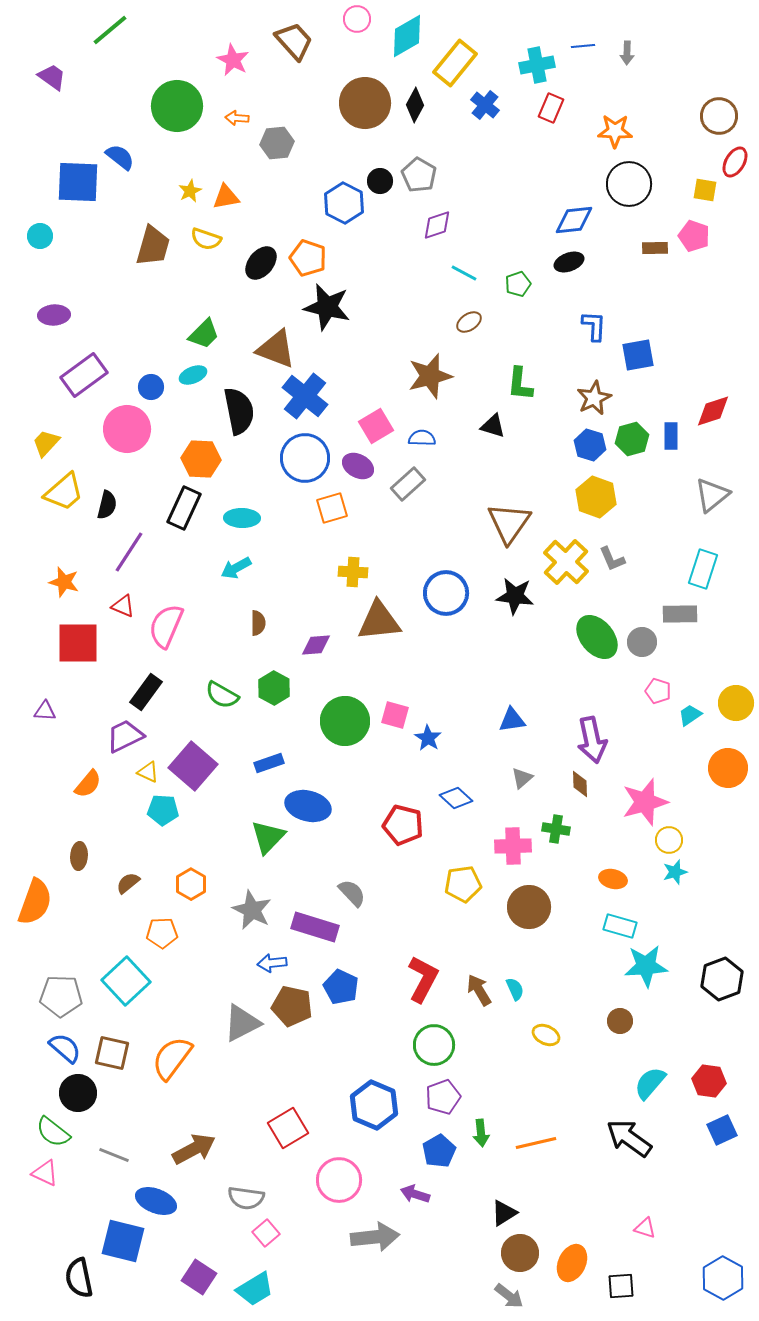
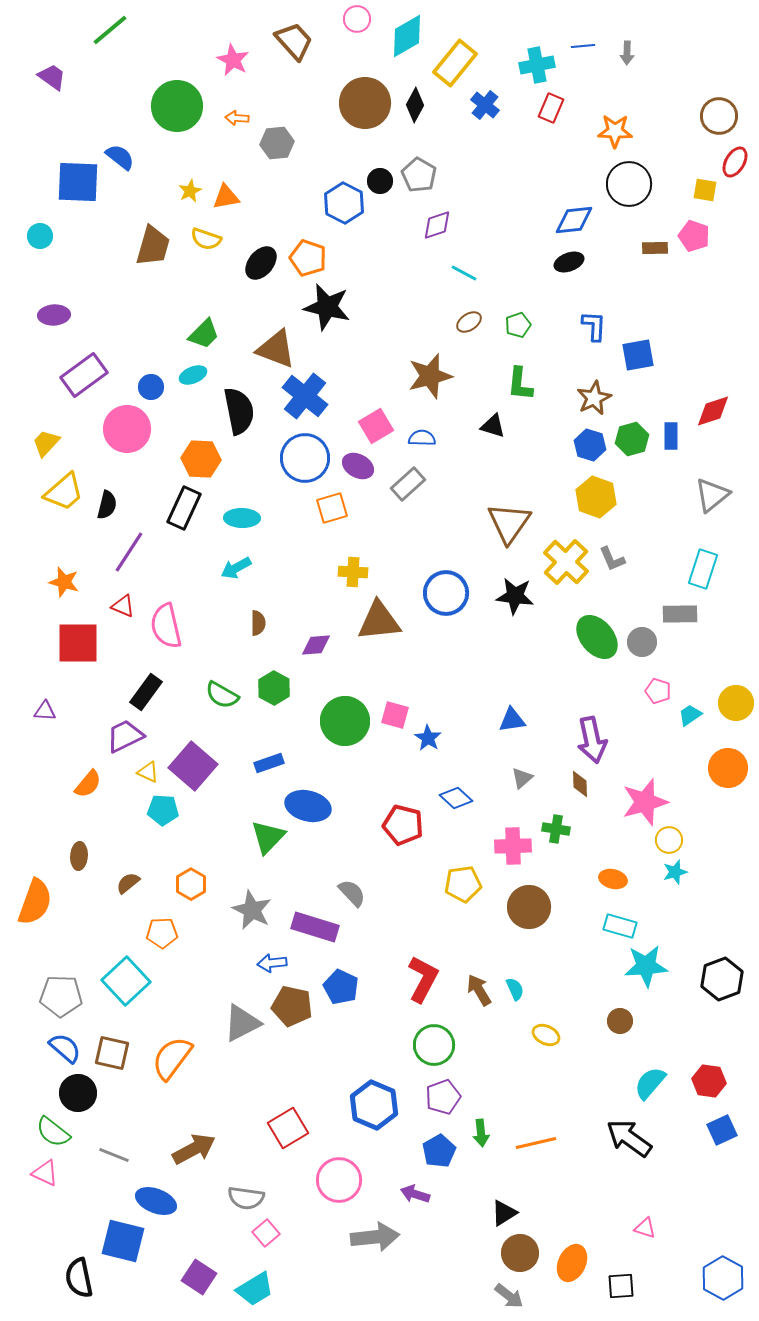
green pentagon at (518, 284): moved 41 px down
pink semicircle at (166, 626): rotated 36 degrees counterclockwise
